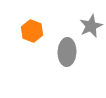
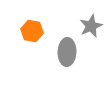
orange hexagon: rotated 10 degrees counterclockwise
